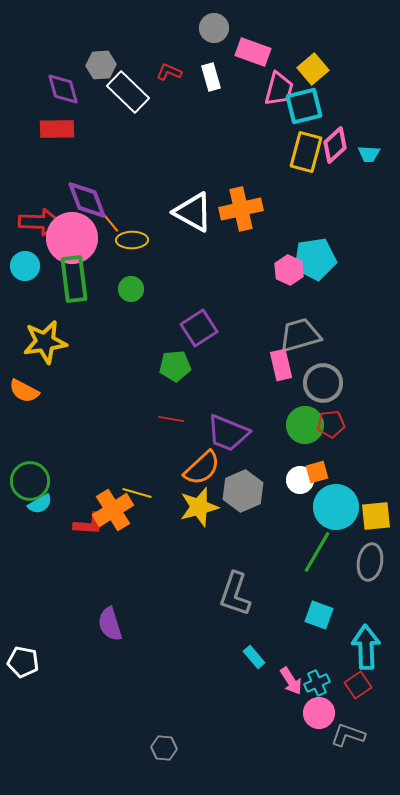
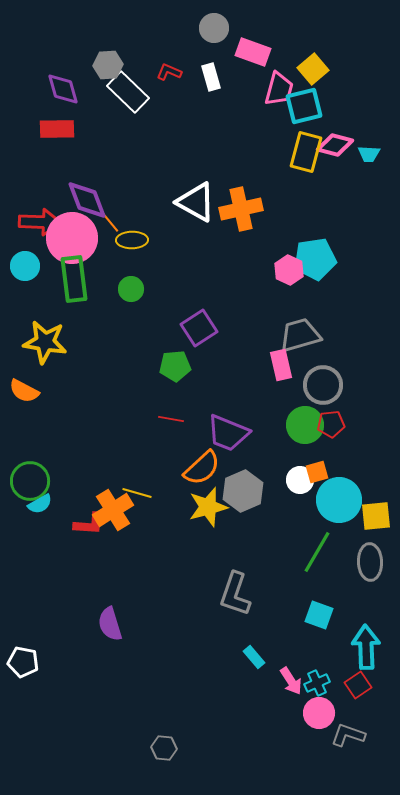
gray hexagon at (101, 65): moved 7 px right
pink diamond at (335, 145): rotated 57 degrees clockwise
white triangle at (193, 212): moved 3 px right, 10 px up
yellow star at (45, 342): rotated 18 degrees clockwise
gray circle at (323, 383): moved 2 px down
yellow star at (199, 507): moved 9 px right
cyan circle at (336, 507): moved 3 px right, 7 px up
gray ellipse at (370, 562): rotated 12 degrees counterclockwise
